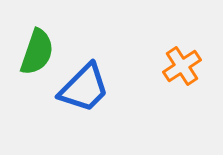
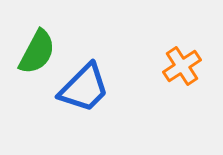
green semicircle: rotated 9 degrees clockwise
